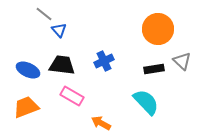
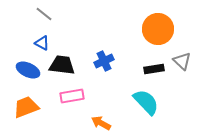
blue triangle: moved 17 px left, 13 px down; rotated 21 degrees counterclockwise
pink rectangle: rotated 40 degrees counterclockwise
